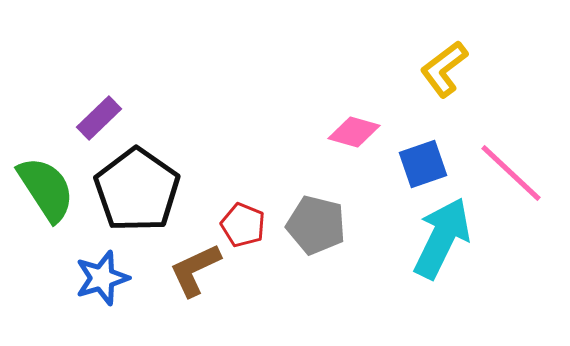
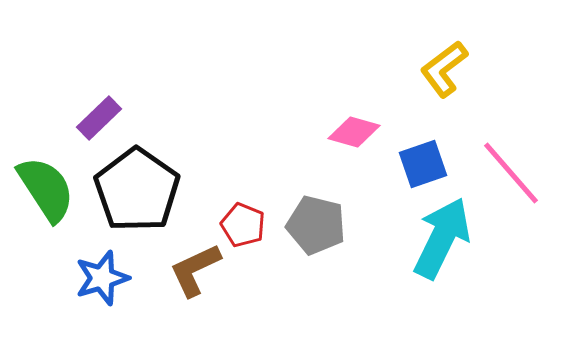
pink line: rotated 6 degrees clockwise
